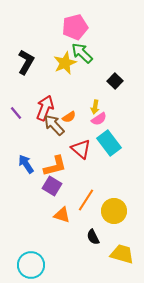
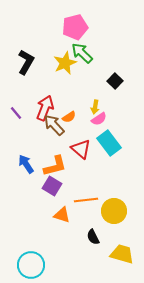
orange line: rotated 50 degrees clockwise
